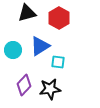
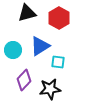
purple diamond: moved 5 px up
